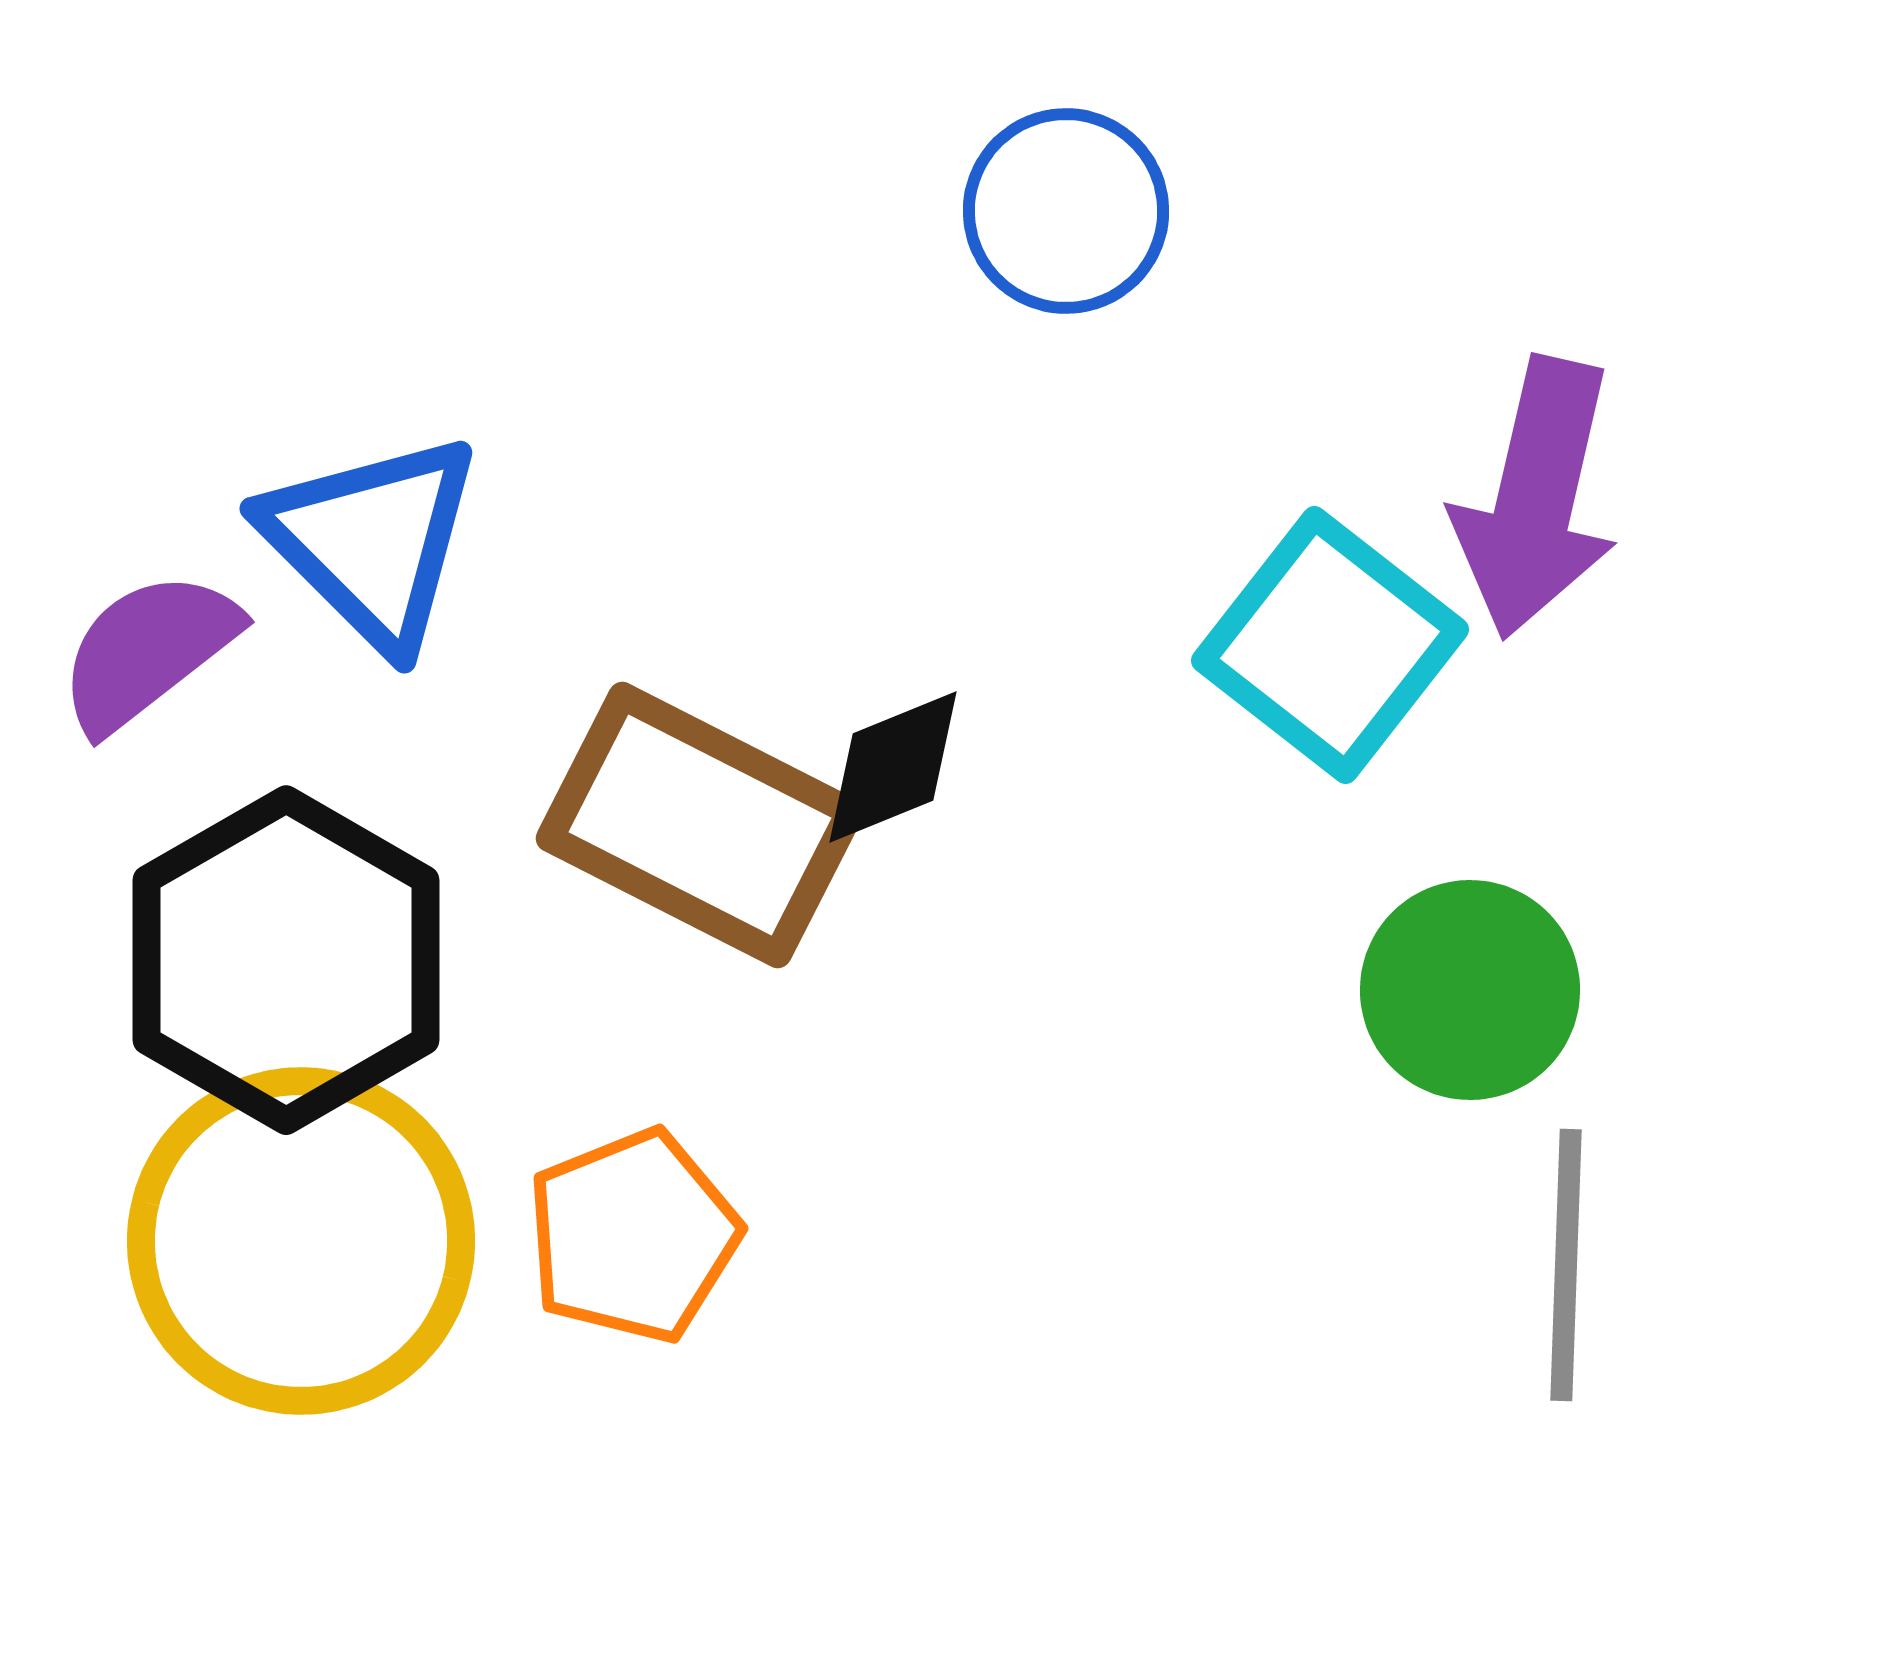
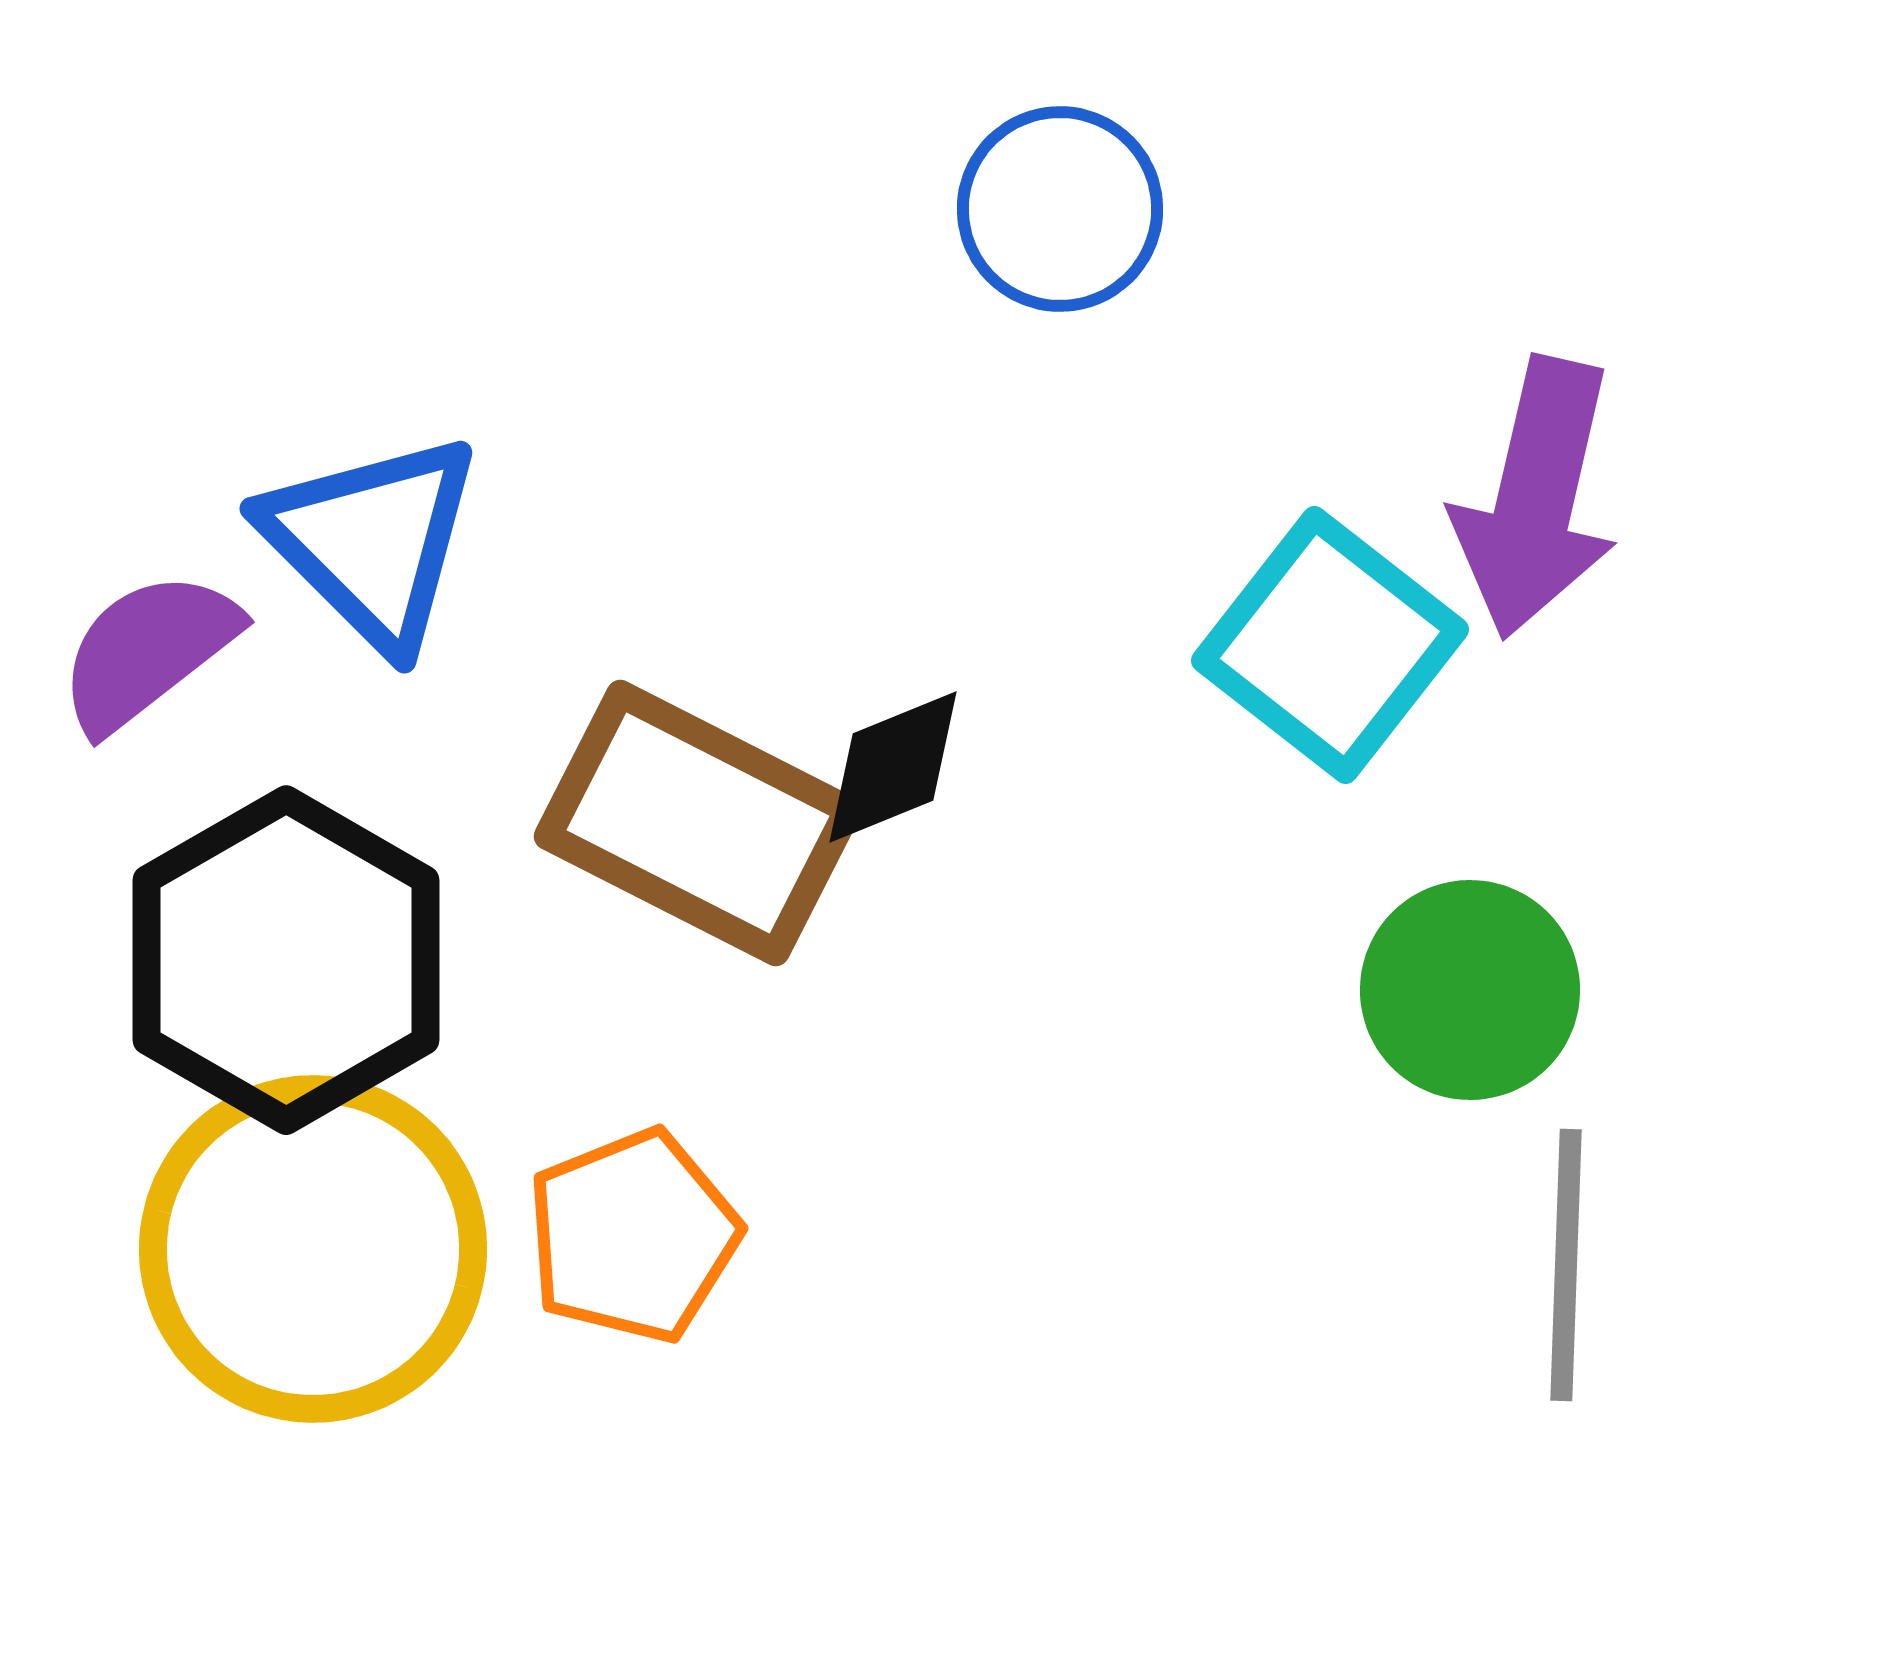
blue circle: moved 6 px left, 2 px up
brown rectangle: moved 2 px left, 2 px up
yellow circle: moved 12 px right, 8 px down
